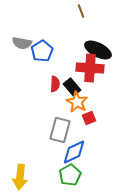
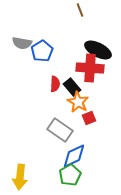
brown line: moved 1 px left, 1 px up
orange star: moved 1 px right
gray rectangle: rotated 70 degrees counterclockwise
blue diamond: moved 4 px down
